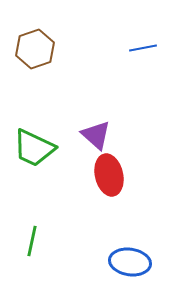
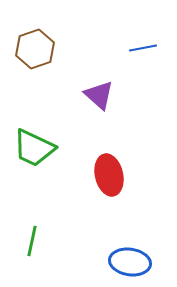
purple triangle: moved 3 px right, 40 px up
